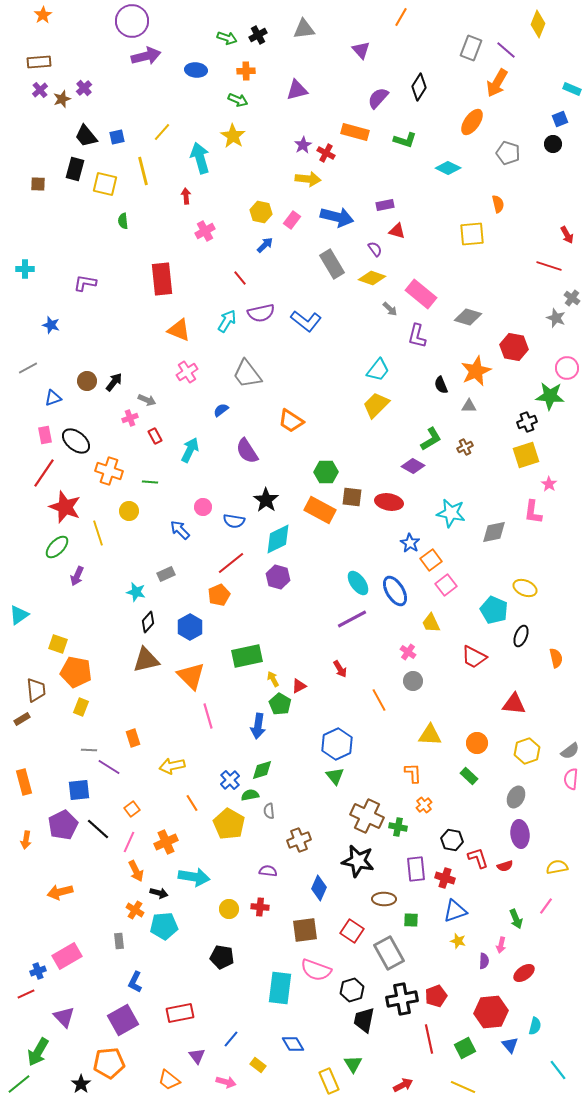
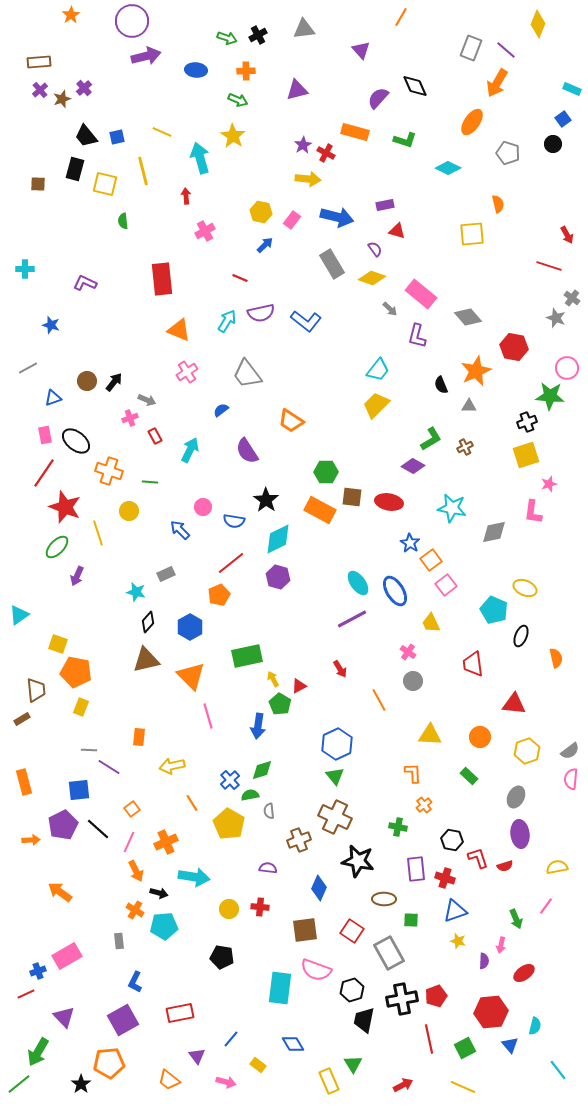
orange star at (43, 15): moved 28 px right
black diamond at (419, 87): moved 4 px left, 1 px up; rotated 56 degrees counterclockwise
blue square at (560, 119): moved 3 px right; rotated 14 degrees counterclockwise
yellow line at (162, 132): rotated 72 degrees clockwise
red line at (240, 278): rotated 28 degrees counterclockwise
purple L-shape at (85, 283): rotated 15 degrees clockwise
gray diamond at (468, 317): rotated 32 degrees clockwise
pink star at (549, 484): rotated 21 degrees clockwise
cyan star at (451, 513): moved 1 px right, 5 px up
red trapezoid at (474, 657): moved 1 px left, 7 px down; rotated 56 degrees clockwise
orange rectangle at (133, 738): moved 6 px right, 1 px up; rotated 24 degrees clockwise
orange circle at (477, 743): moved 3 px right, 6 px up
brown cross at (367, 816): moved 32 px left, 1 px down
orange arrow at (26, 840): moved 5 px right; rotated 102 degrees counterclockwise
purple semicircle at (268, 871): moved 3 px up
orange arrow at (60, 892): rotated 50 degrees clockwise
